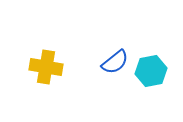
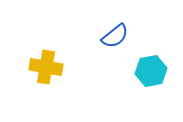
blue semicircle: moved 26 px up
